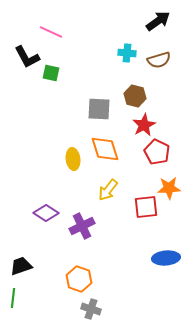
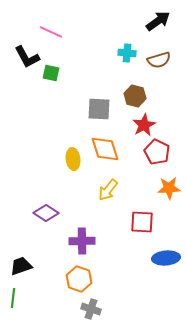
red square: moved 4 px left, 15 px down; rotated 10 degrees clockwise
purple cross: moved 15 px down; rotated 25 degrees clockwise
